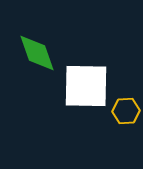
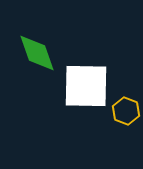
yellow hexagon: rotated 24 degrees clockwise
